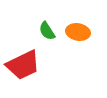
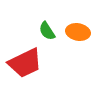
red trapezoid: moved 2 px right, 2 px up
